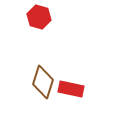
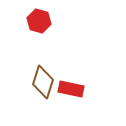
red hexagon: moved 4 px down
